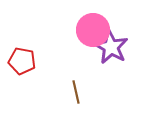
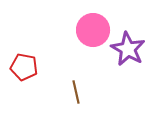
purple star: moved 17 px right, 2 px down
red pentagon: moved 2 px right, 6 px down
